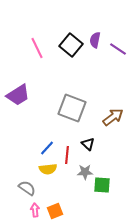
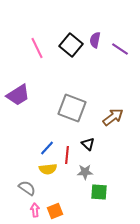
purple line: moved 2 px right
green square: moved 3 px left, 7 px down
